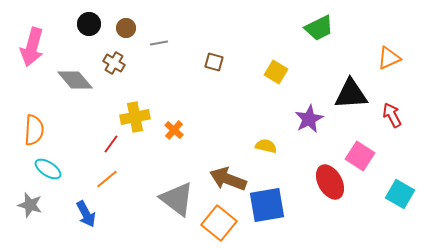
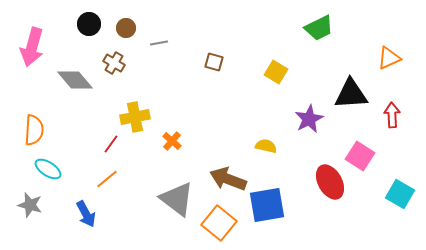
red arrow: rotated 25 degrees clockwise
orange cross: moved 2 px left, 11 px down
